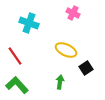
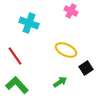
pink cross: moved 2 px left, 2 px up
green arrow: rotated 48 degrees clockwise
